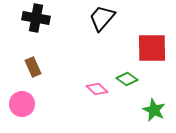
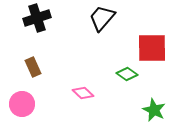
black cross: moved 1 px right; rotated 28 degrees counterclockwise
green diamond: moved 5 px up
pink diamond: moved 14 px left, 4 px down
